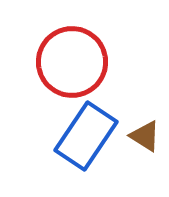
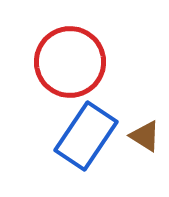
red circle: moved 2 px left
